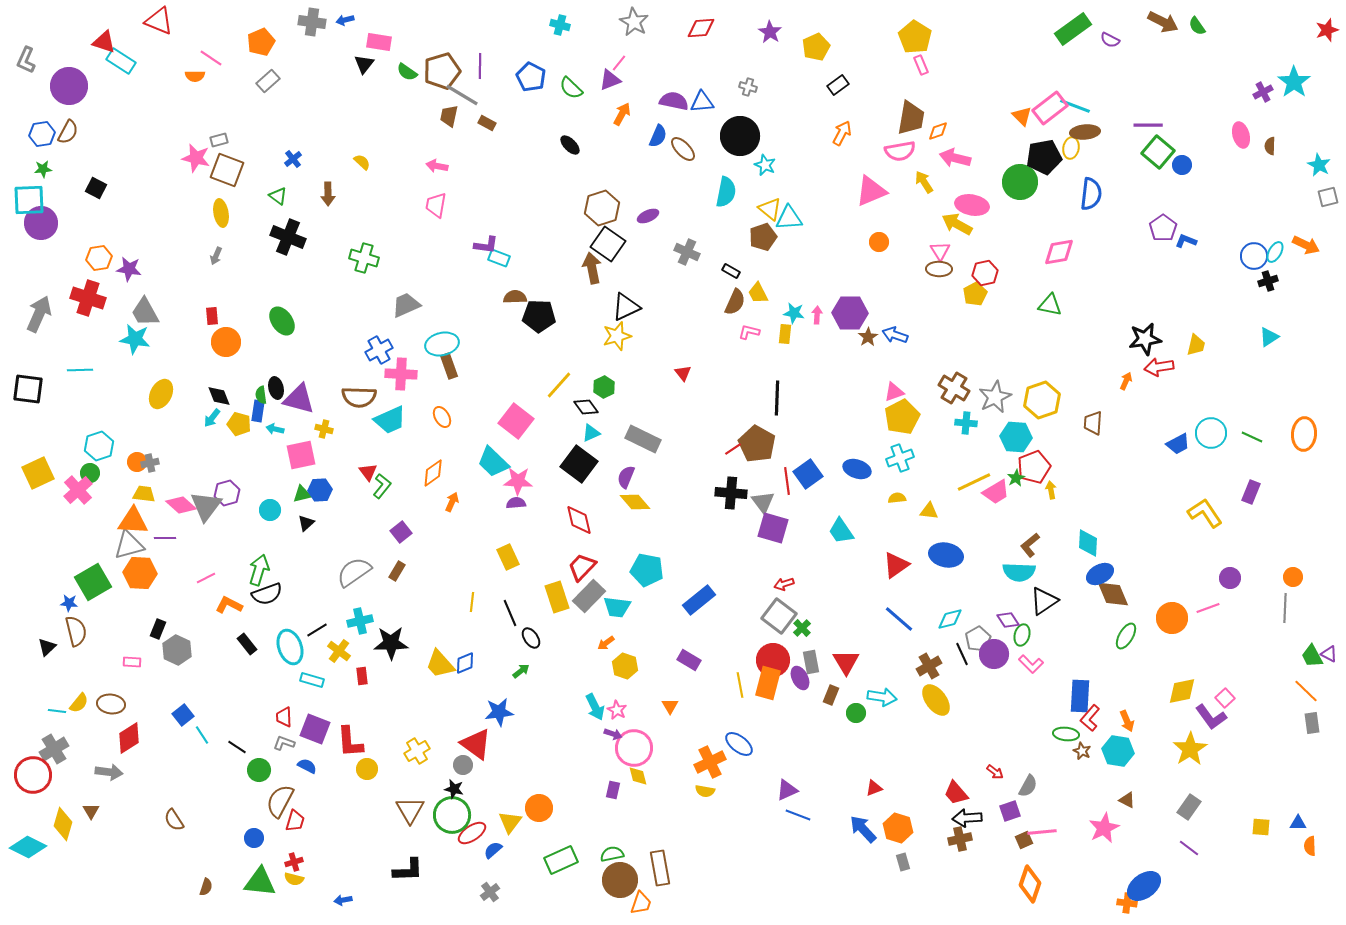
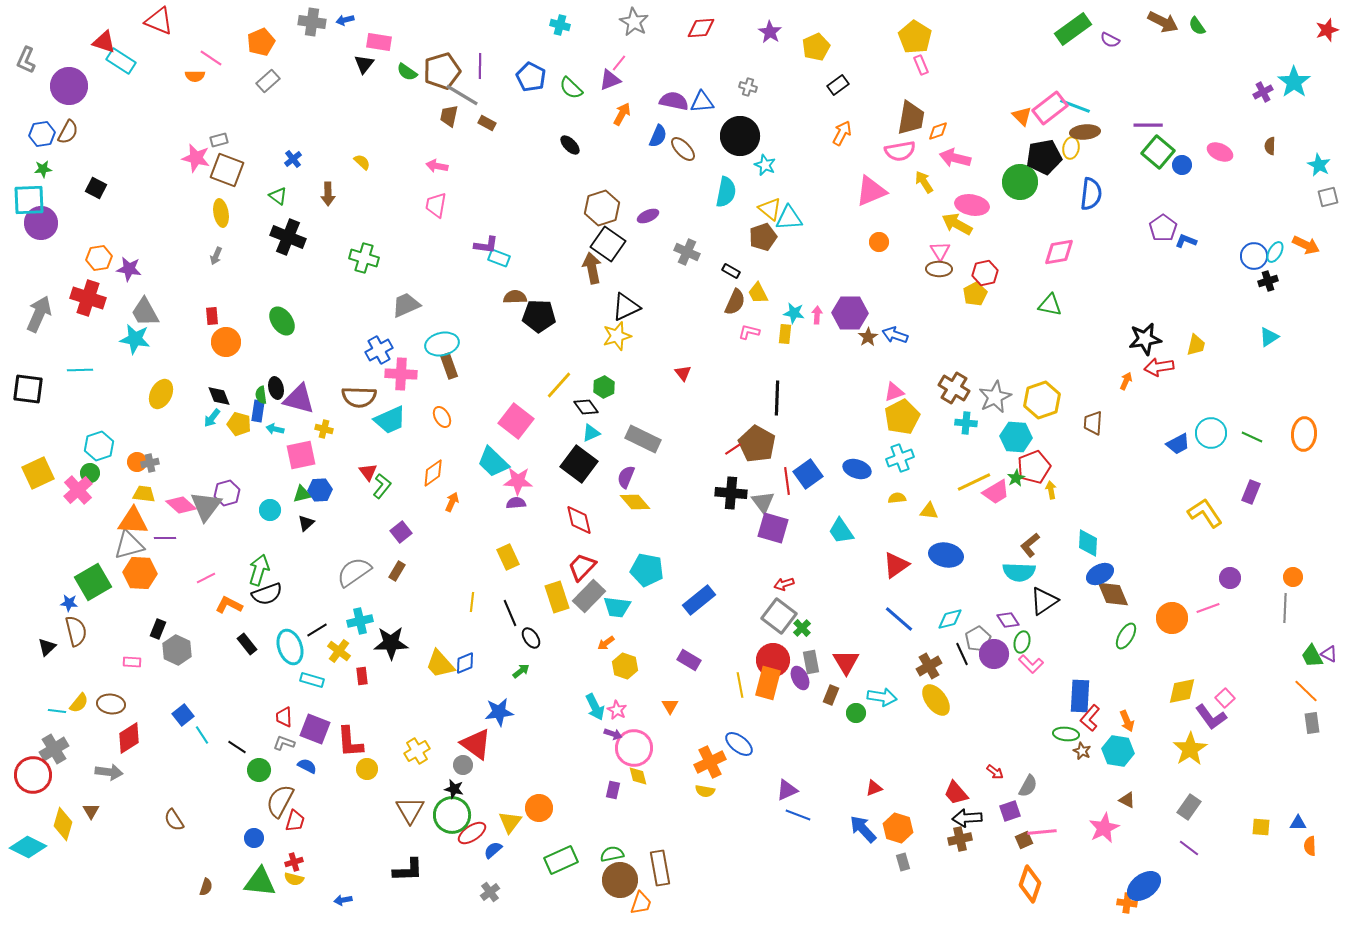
pink ellipse at (1241, 135): moved 21 px left, 17 px down; rotated 50 degrees counterclockwise
green ellipse at (1022, 635): moved 7 px down
